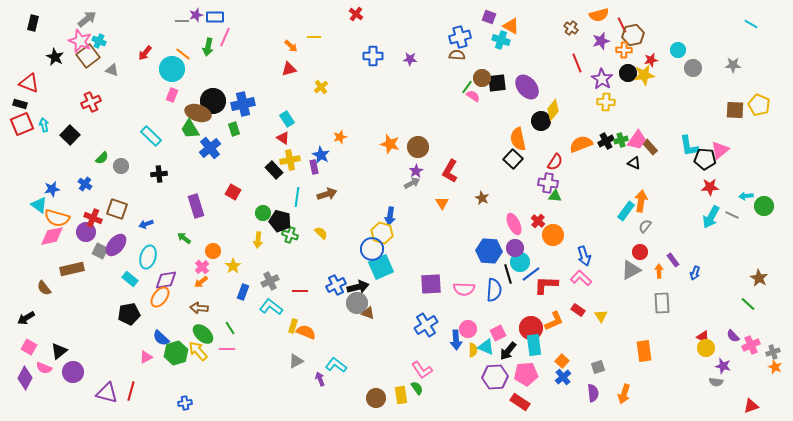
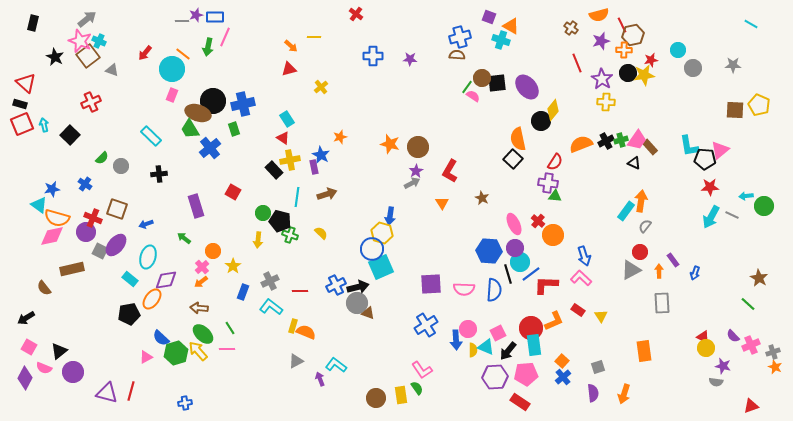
red triangle at (29, 83): moved 3 px left; rotated 20 degrees clockwise
orange ellipse at (160, 297): moved 8 px left, 2 px down
